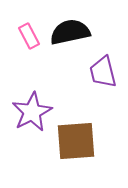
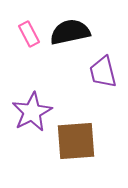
pink rectangle: moved 2 px up
